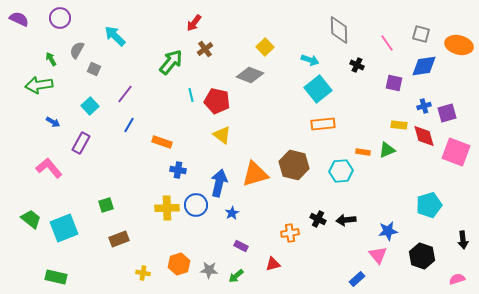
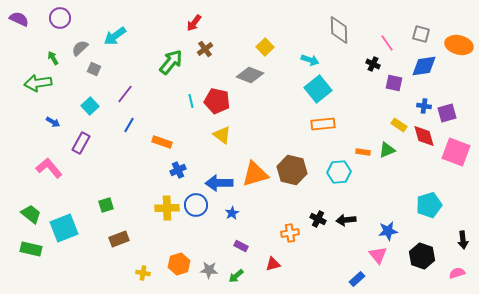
cyan arrow at (115, 36): rotated 80 degrees counterclockwise
gray semicircle at (77, 50): moved 3 px right, 2 px up; rotated 18 degrees clockwise
green arrow at (51, 59): moved 2 px right, 1 px up
black cross at (357, 65): moved 16 px right, 1 px up
green arrow at (39, 85): moved 1 px left, 2 px up
cyan line at (191, 95): moved 6 px down
blue cross at (424, 106): rotated 24 degrees clockwise
yellow rectangle at (399, 125): rotated 28 degrees clockwise
brown hexagon at (294, 165): moved 2 px left, 5 px down
blue cross at (178, 170): rotated 35 degrees counterclockwise
cyan hexagon at (341, 171): moved 2 px left, 1 px down
blue arrow at (219, 183): rotated 104 degrees counterclockwise
green trapezoid at (31, 219): moved 5 px up
green rectangle at (56, 277): moved 25 px left, 28 px up
pink semicircle at (457, 279): moved 6 px up
